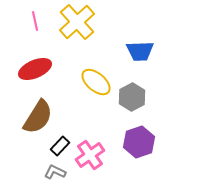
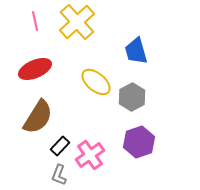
blue trapezoid: moved 4 px left; rotated 76 degrees clockwise
gray L-shape: moved 4 px right, 3 px down; rotated 95 degrees counterclockwise
